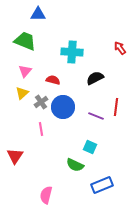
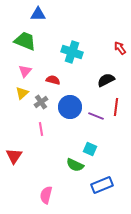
cyan cross: rotated 15 degrees clockwise
black semicircle: moved 11 px right, 2 px down
blue circle: moved 7 px right
cyan square: moved 2 px down
red triangle: moved 1 px left
